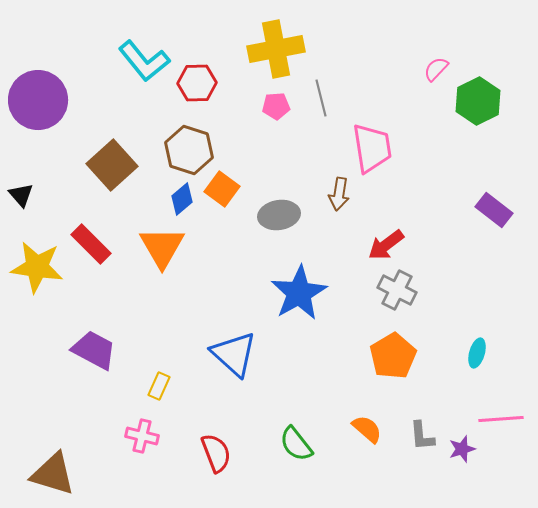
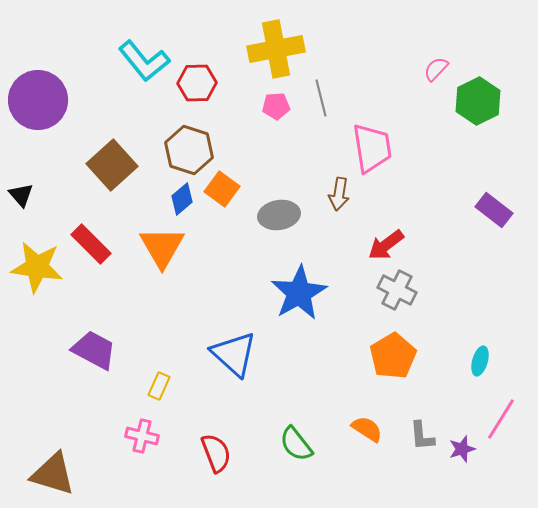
cyan ellipse: moved 3 px right, 8 px down
pink line: rotated 54 degrees counterclockwise
orange semicircle: rotated 8 degrees counterclockwise
